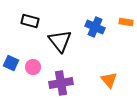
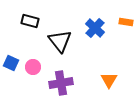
blue cross: moved 1 px down; rotated 18 degrees clockwise
orange triangle: rotated 12 degrees clockwise
